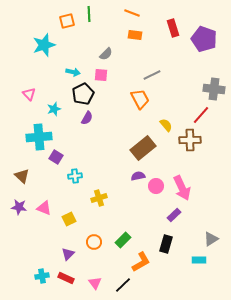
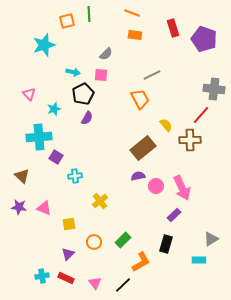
yellow cross at (99, 198): moved 1 px right, 3 px down; rotated 21 degrees counterclockwise
yellow square at (69, 219): moved 5 px down; rotated 16 degrees clockwise
